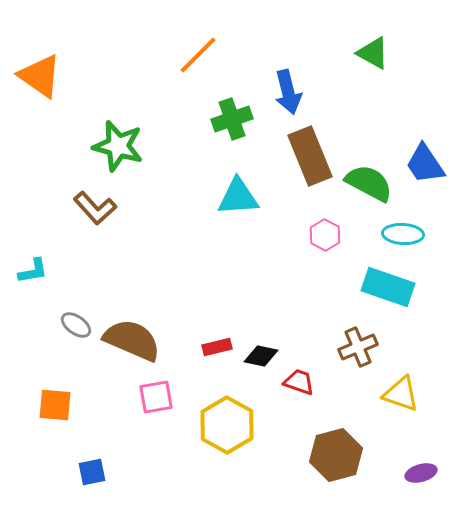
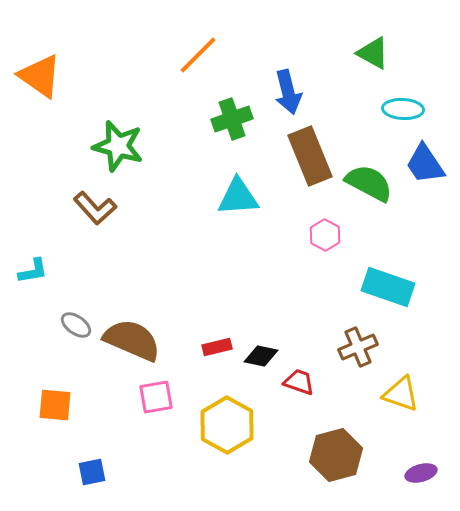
cyan ellipse: moved 125 px up
